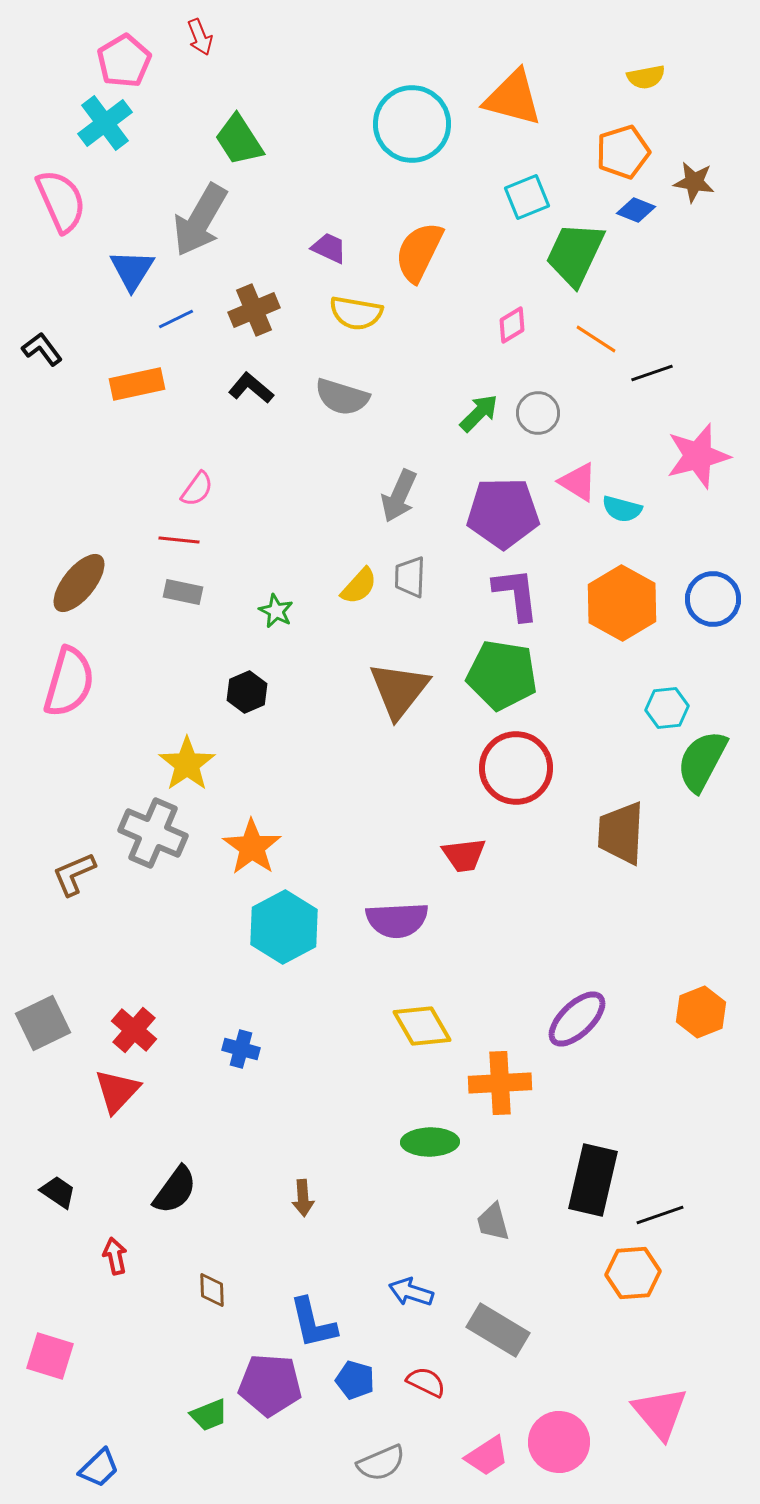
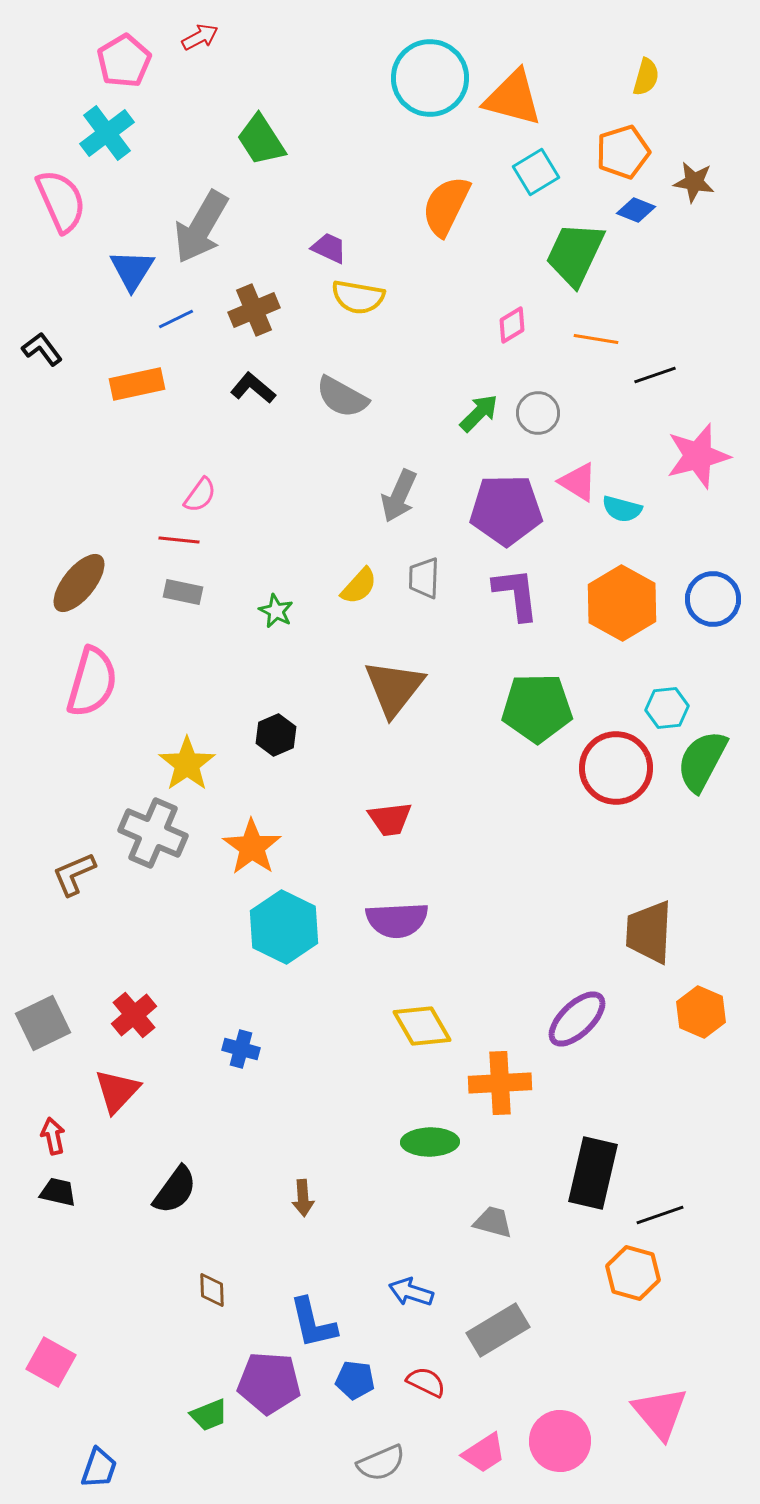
red arrow at (200, 37): rotated 96 degrees counterclockwise
yellow semicircle at (646, 77): rotated 63 degrees counterclockwise
cyan cross at (105, 123): moved 2 px right, 10 px down
cyan circle at (412, 124): moved 18 px right, 46 px up
green trapezoid at (239, 140): moved 22 px right
cyan square at (527, 197): moved 9 px right, 25 px up; rotated 9 degrees counterclockwise
gray arrow at (200, 220): moved 1 px right, 7 px down
orange semicircle at (419, 252): moved 27 px right, 46 px up
yellow semicircle at (356, 313): moved 2 px right, 16 px up
orange line at (596, 339): rotated 24 degrees counterclockwise
black line at (652, 373): moved 3 px right, 2 px down
black L-shape at (251, 388): moved 2 px right
gray semicircle at (342, 397): rotated 12 degrees clockwise
pink semicircle at (197, 489): moved 3 px right, 6 px down
purple pentagon at (503, 513): moved 3 px right, 3 px up
gray trapezoid at (410, 577): moved 14 px right, 1 px down
green pentagon at (502, 675): moved 35 px right, 33 px down; rotated 10 degrees counterclockwise
pink semicircle at (69, 682): moved 23 px right
brown triangle at (399, 690): moved 5 px left, 2 px up
black hexagon at (247, 692): moved 29 px right, 43 px down
red circle at (516, 768): moved 100 px right
brown trapezoid at (621, 833): moved 28 px right, 99 px down
red trapezoid at (464, 855): moved 74 px left, 36 px up
cyan hexagon at (284, 927): rotated 6 degrees counterclockwise
orange hexagon at (701, 1012): rotated 15 degrees counterclockwise
red cross at (134, 1030): moved 15 px up; rotated 9 degrees clockwise
black rectangle at (593, 1180): moved 7 px up
black trapezoid at (58, 1192): rotated 21 degrees counterclockwise
gray trapezoid at (493, 1222): rotated 120 degrees clockwise
red arrow at (115, 1256): moved 62 px left, 120 px up
orange hexagon at (633, 1273): rotated 20 degrees clockwise
gray rectangle at (498, 1330): rotated 62 degrees counterclockwise
pink square at (50, 1356): moved 1 px right, 6 px down; rotated 12 degrees clockwise
blue pentagon at (355, 1380): rotated 9 degrees counterclockwise
purple pentagon at (270, 1385): moved 1 px left, 2 px up
pink circle at (559, 1442): moved 1 px right, 1 px up
pink trapezoid at (487, 1456): moved 3 px left, 3 px up
blue trapezoid at (99, 1468): rotated 27 degrees counterclockwise
